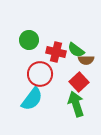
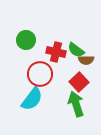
green circle: moved 3 px left
